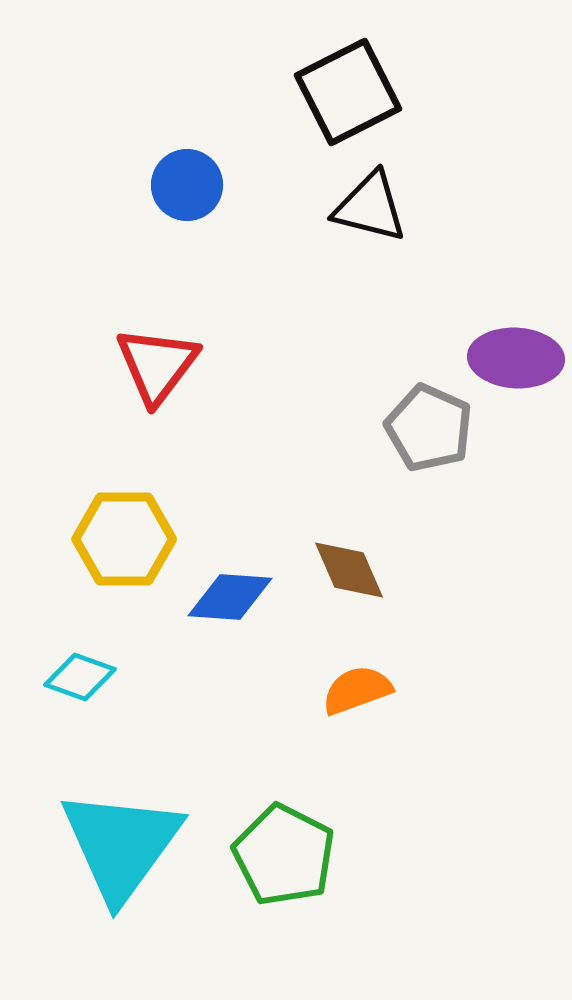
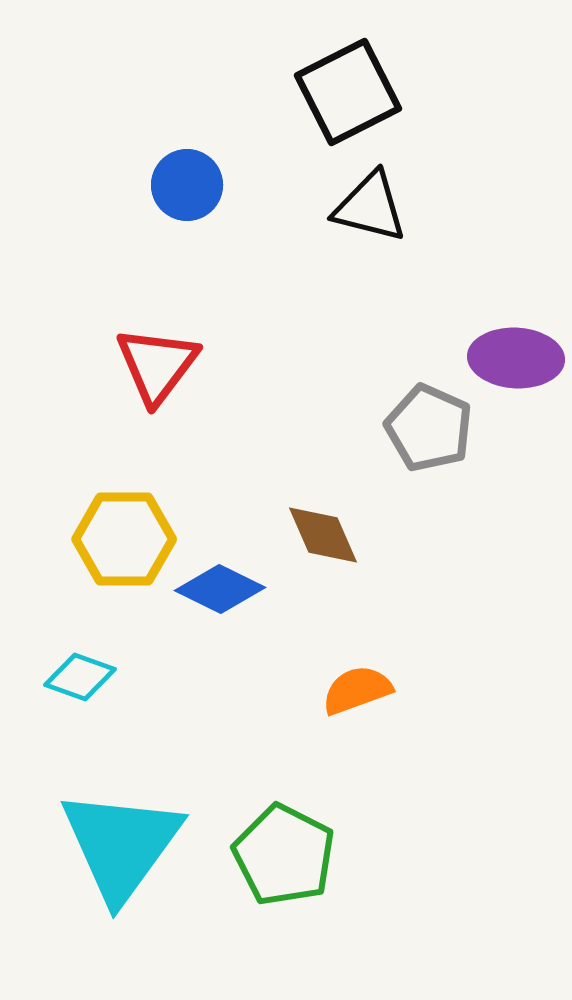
brown diamond: moved 26 px left, 35 px up
blue diamond: moved 10 px left, 8 px up; rotated 22 degrees clockwise
